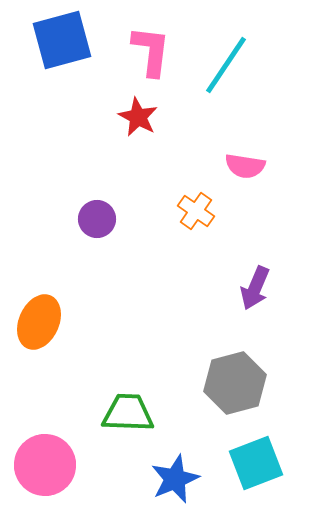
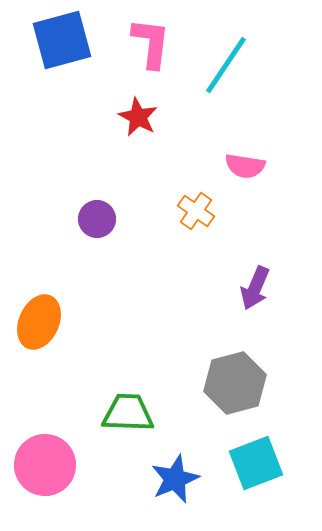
pink L-shape: moved 8 px up
